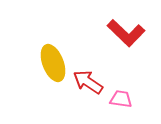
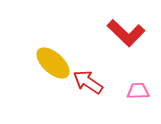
yellow ellipse: rotated 27 degrees counterclockwise
pink trapezoid: moved 17 px right, 8 px up; rotated 10 degrees counterclockwise
